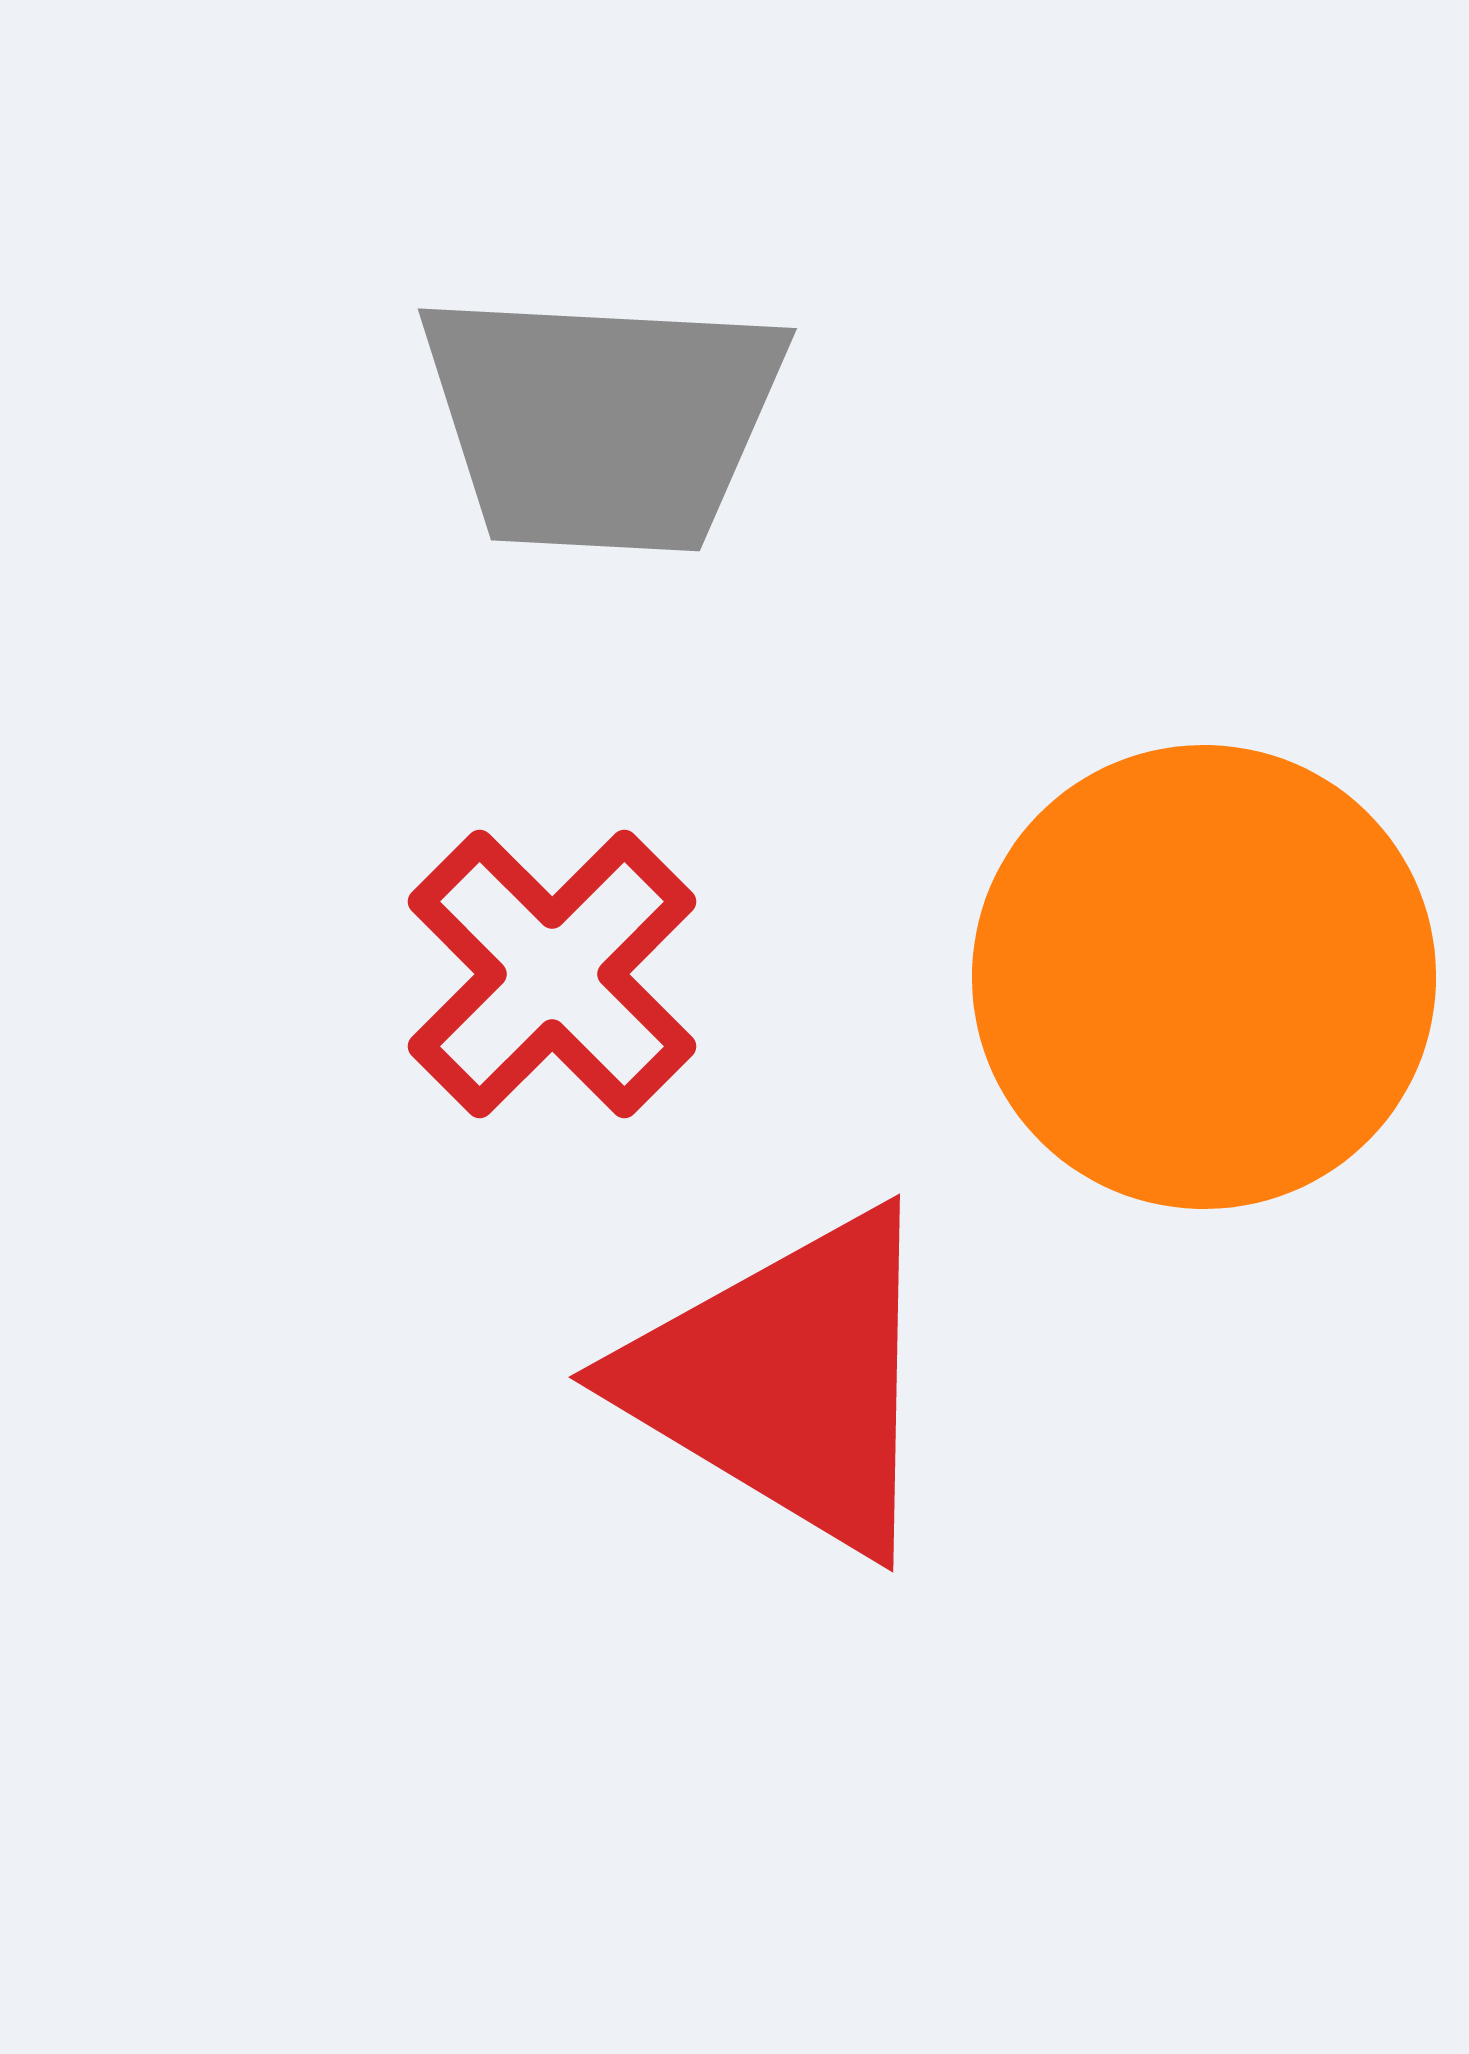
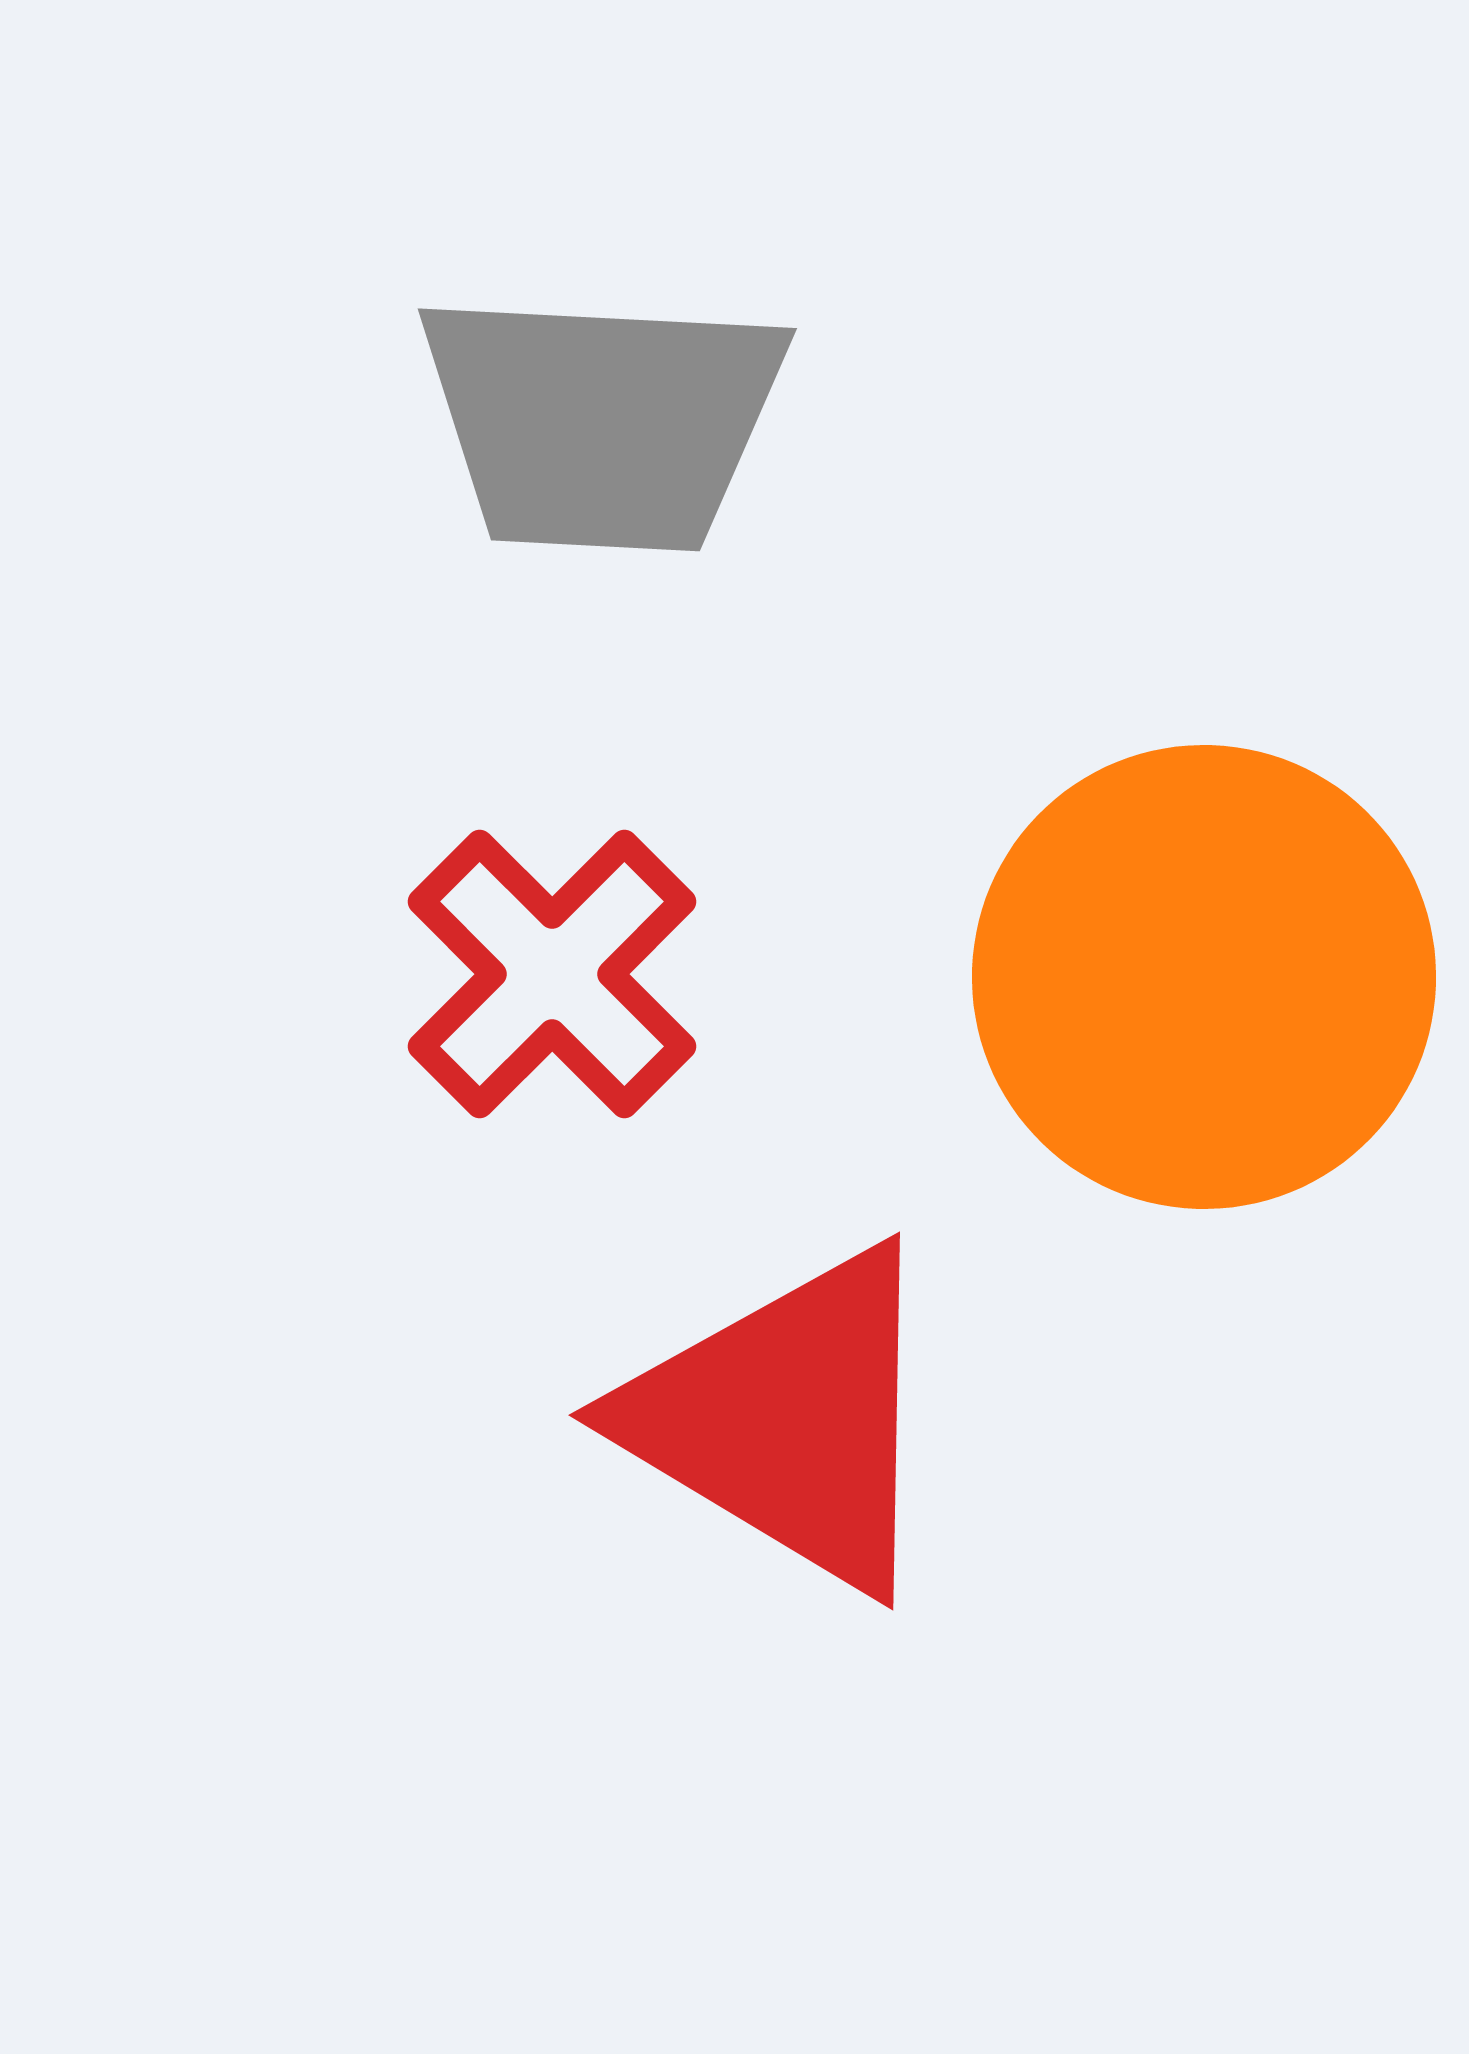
red triangle: moved 38 px down
